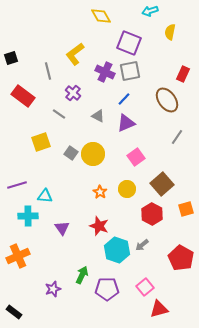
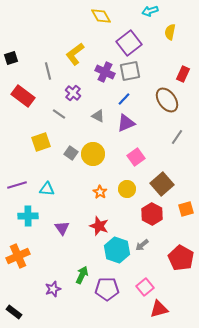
purple square at (129, 43): rotated 30 degrees clockwise
cyan triangle at (45, 196): moved 2 px right, 7 px up
